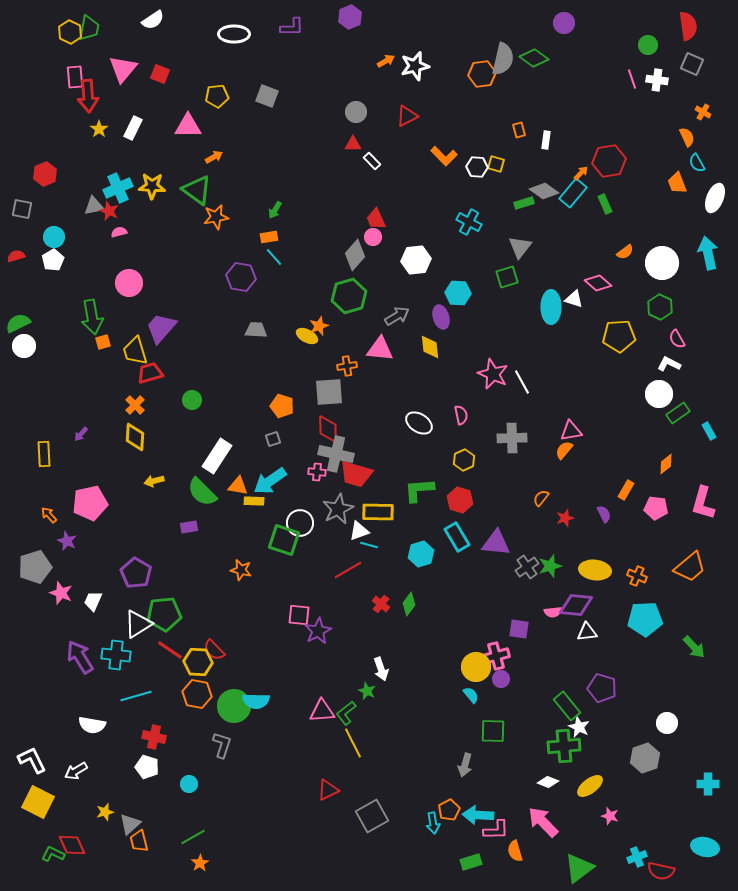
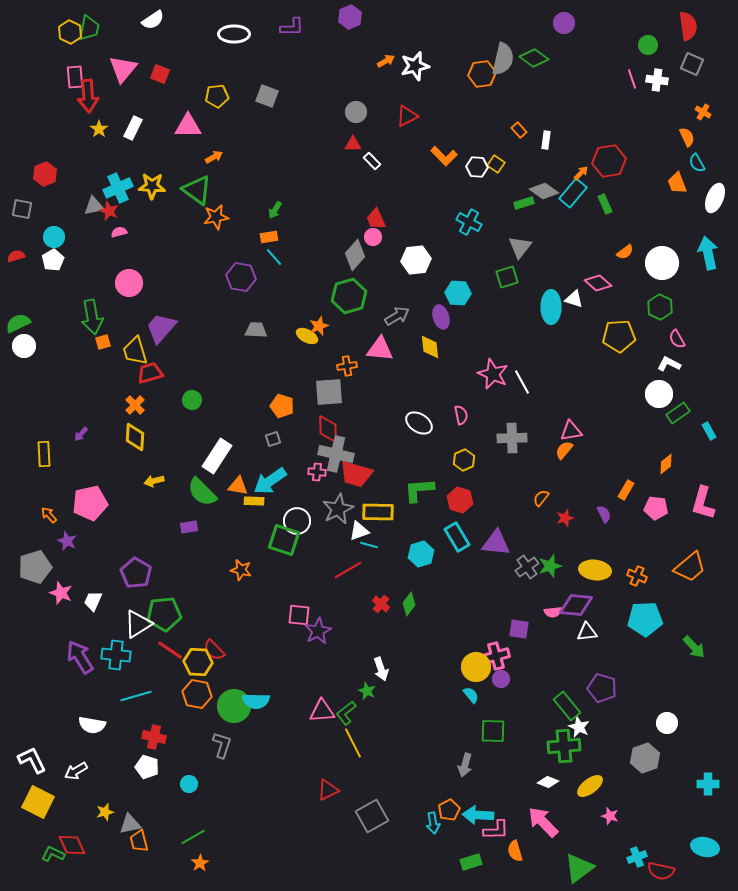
orange rectangle at (519, 130): rotated 28 degrees counterclockwise
yellow square at (496, 164): rotated 18 degrees clockwise
white circle at (300, 523): moved 3 px left, 2 px up
gray triangle at (130, 824): rotated 30 degrees clockwise
